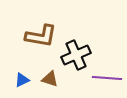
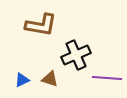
brown L-shape: moved 11 px up
